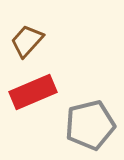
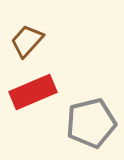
gray pentagon: moved 1 px right, 2 px up
